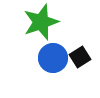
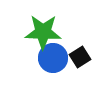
green star: moved 2 px right, 10 px down; rotated 21 degrees clockwise
